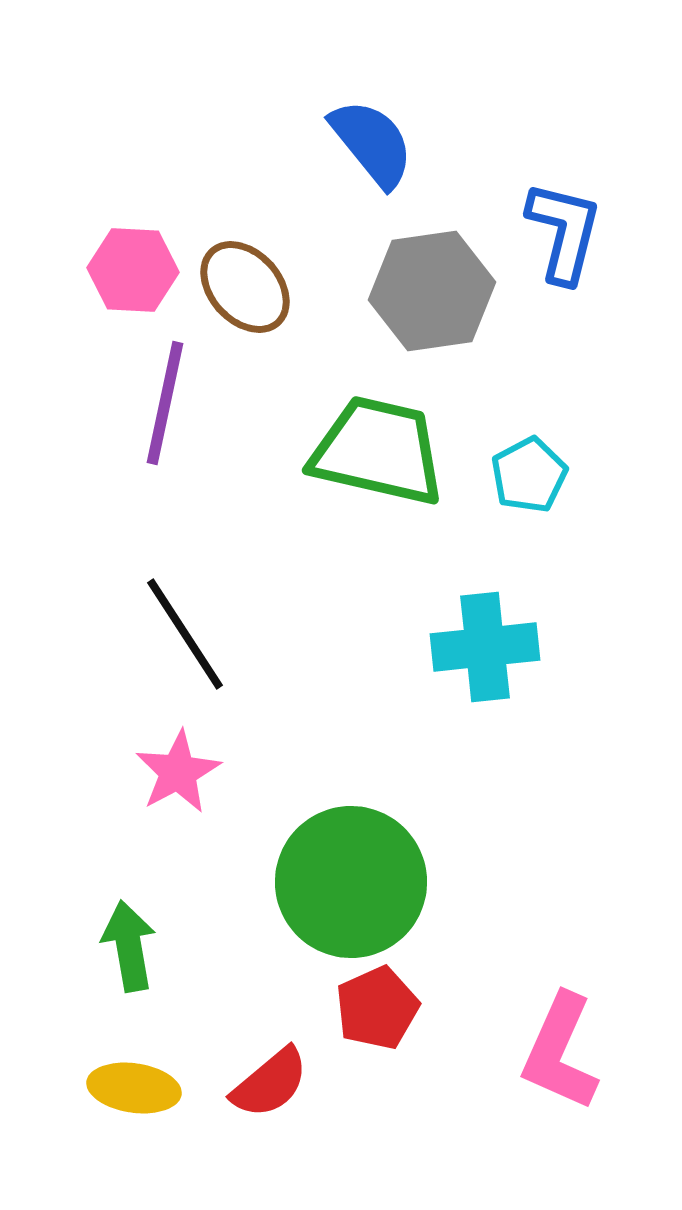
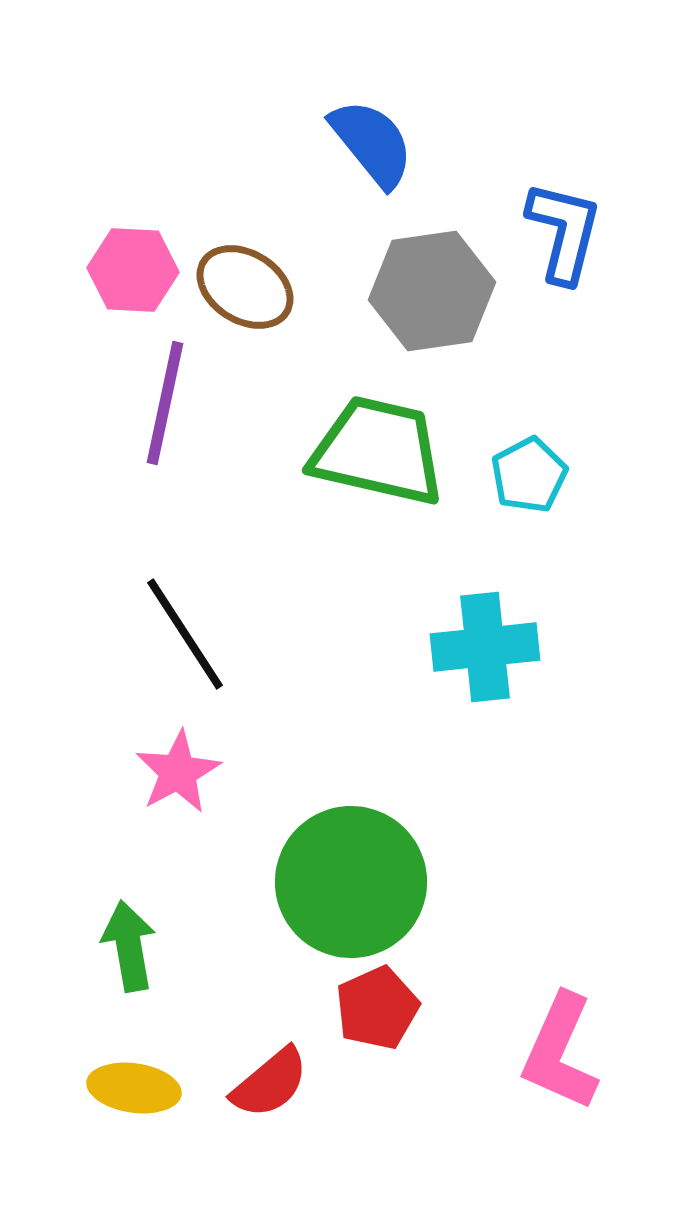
brown ellipse: rotated 16 degrees counterclockwise
